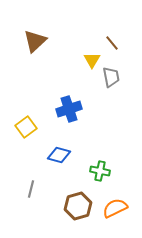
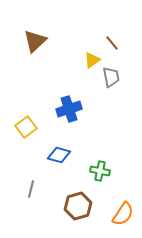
yellow triangle: rotated 24 degrees clockwise
orange semicircle: moved 8 px right, 6 px down; rotated 150 degrees clockwise
